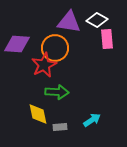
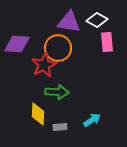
pink rectangle: moved 3 px down
orange circle: moved 3 px right
yellow diamond: rotated 15 degrees clockwise
